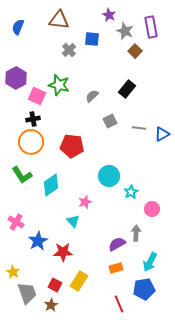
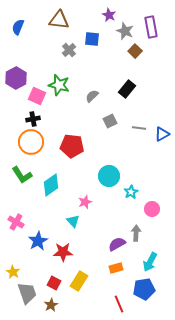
red square: moved 1 px left, 2 px up
